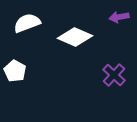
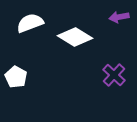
white semicircle: moved 3 px right
white diamond: rotated 8 degrees clockwise
white pentagon: moved 1 px right, 6 px down
